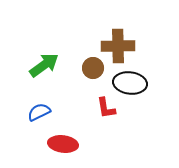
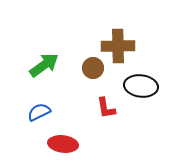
black ellipse: moved 11 px right, 3 px down
